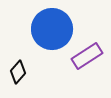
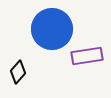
purple rectangle: rotated 24 degrees clockwise
